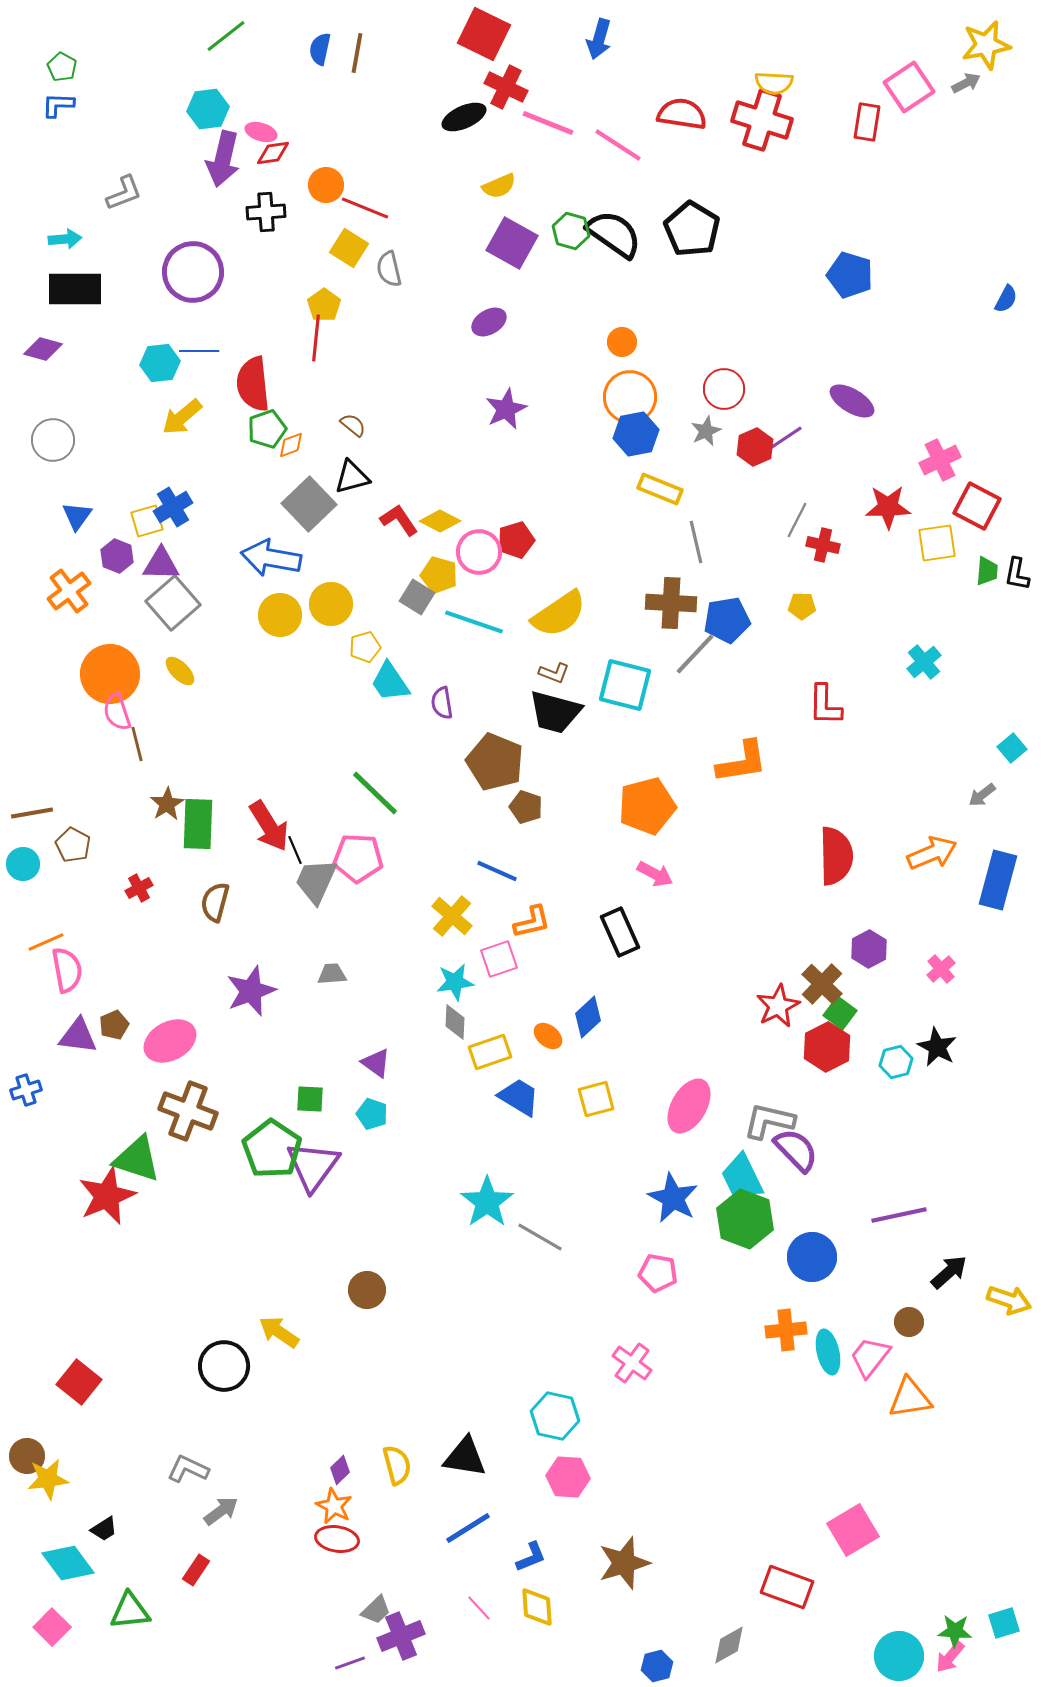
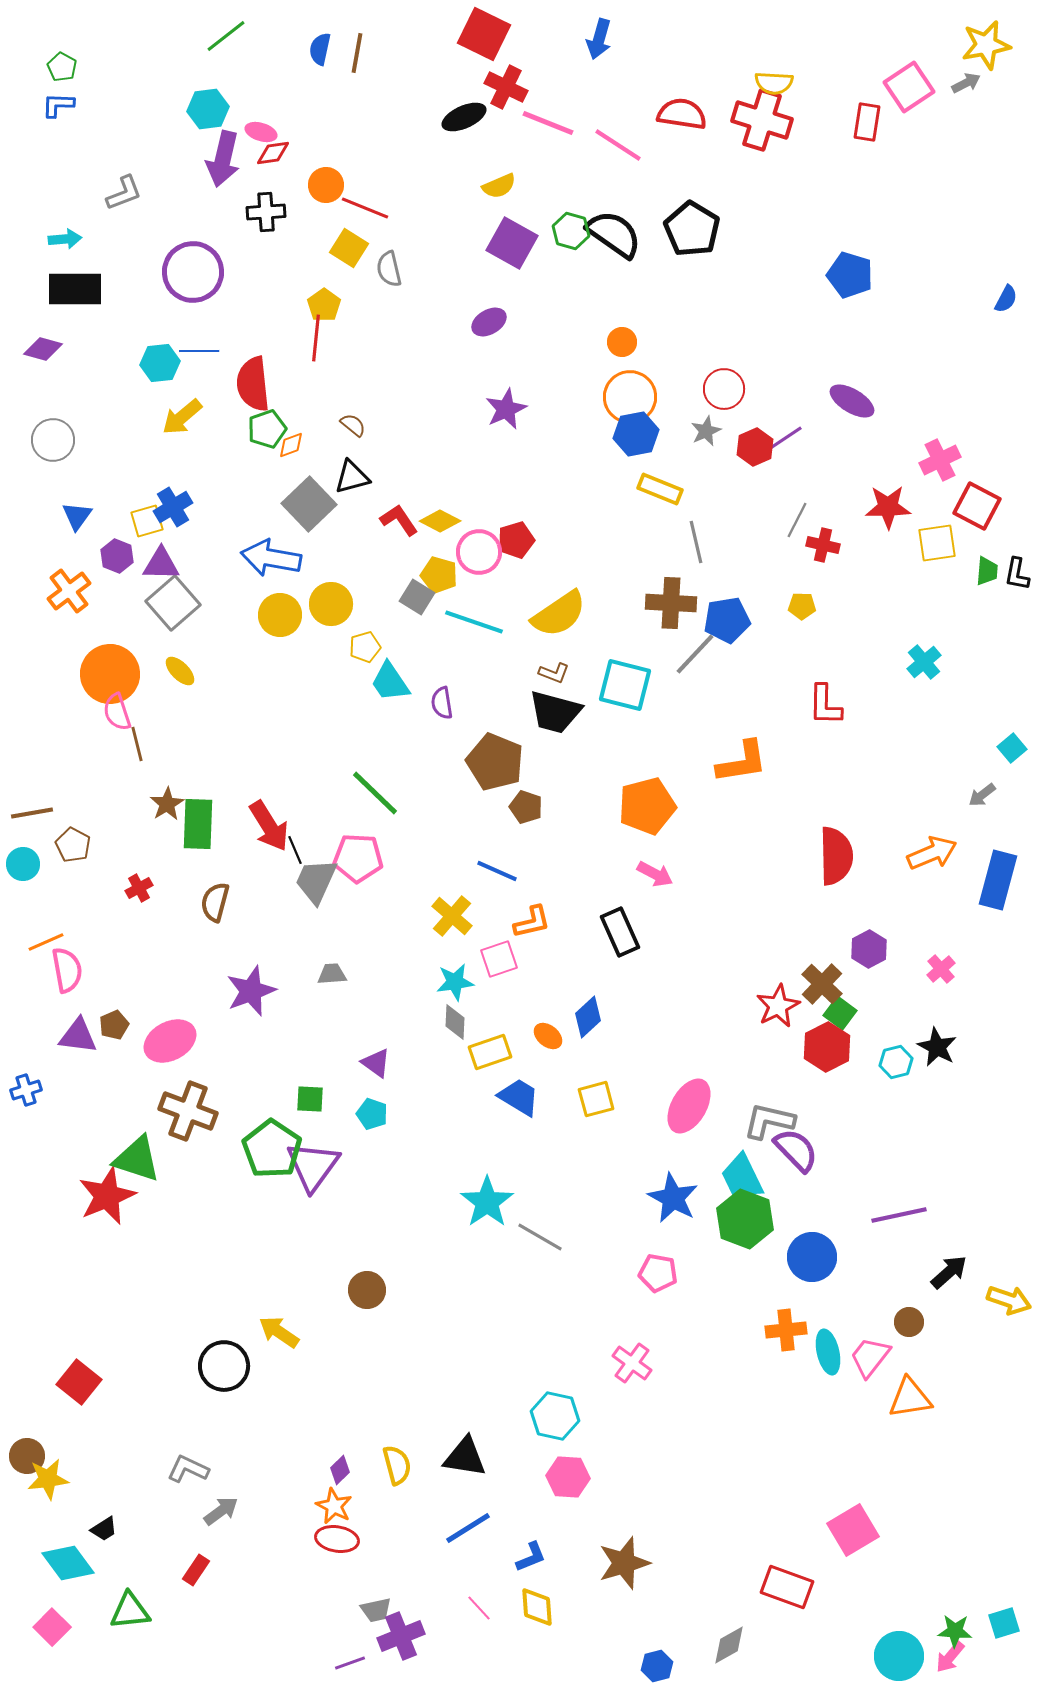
gray trapezoid at (376, 1610): rotated 32 degrees clockwise
